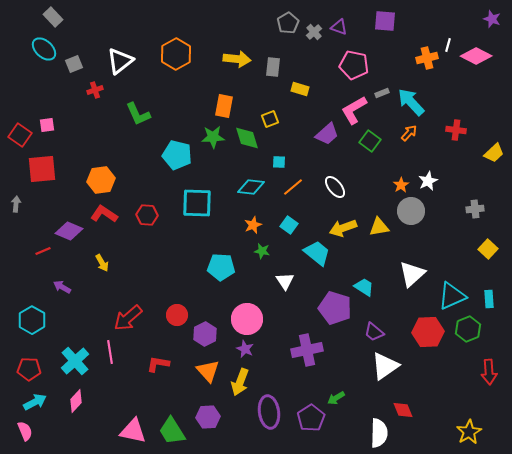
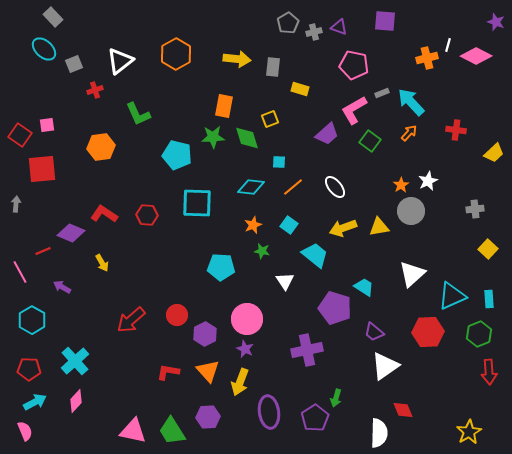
purple star at (492, 19): moved 4 px right, 3 px down
gray cross at (314, 32): rotated 28 degrees clockwise
orange hexagon at (101, 180): moved 33 px up
purple diamond at (69, 231): moved 2 px right, 2 px down
cyan trapezoid at (317, 253): moved 2 px left, 2 px down
red arrow at (128, 318): moved 3 px right, 2 px down
green hexagon at (468, 329): moved 11 px right, 5 px down
pink line at (110, 352): moved 90 px left, 80 px up; rotated 20 degrees counterclockwise
red L-shape at (158, 364): moved 10 px right, 8 px down
green arrow at (336, 398): rotated 42 degrees counterclockwise
purple pentagon at (311, 418): moved 4 px right
